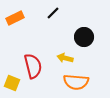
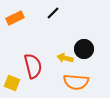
black circle: moved 12 px down
